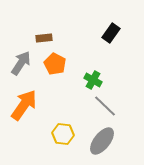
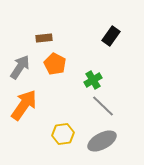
black rectangle: moved 3 px down
gray arrow: moved 1 px left, 4 px down
green cross: rotated 30 degrees clockwise
gray line: moved 2 px left
yellow hexagon: rotated 15 degrees counterclockwise
gray ellipse: rotated 24 degrees clockwise
